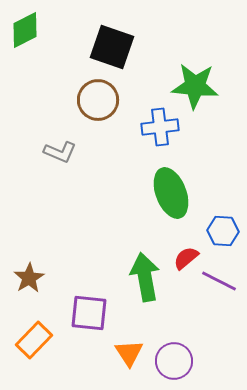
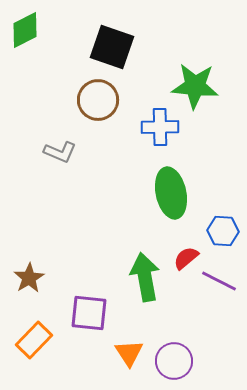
blue cross: rotated 6 degrees clockwise
green ellipse: rotated 9 degrees clockwise
